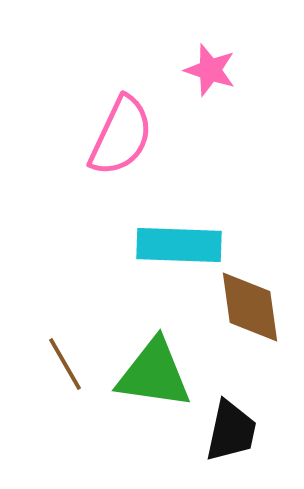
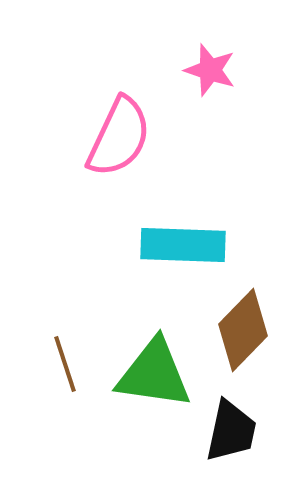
pink semicircle: moved 2 px left, 1 px down
cyan rectangle: moved 4 px right
brown diamond: moved 7 px left, 23 px down; rotated 52 degrees clockwise
brown line: rotated 12 degrees clockwise
